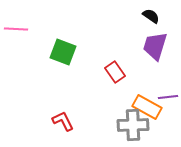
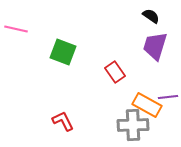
pink line: rotated 10 degrees clockwise
orange rectangle: moved 2 px up
